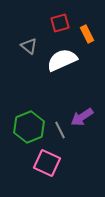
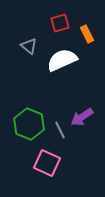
green hexagon: moved 3 px up; rotated 16 degrees counterclockwise
